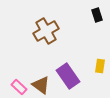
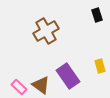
yellow rectangle: rotated 24 degrees counterclockwise
